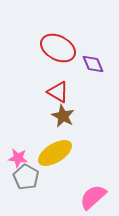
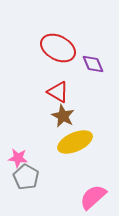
yellow ellipse: moved 20 px right, 11 px up; rotated 8 degrees clockwise
